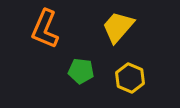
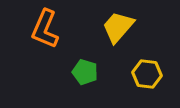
green pentagon: moved 4 px right, 1 px down; rotated 10 degrees clockwise
yellow hexagon: moved 17 px right, 4 px up; rotated 16 degrees counterclockwise
